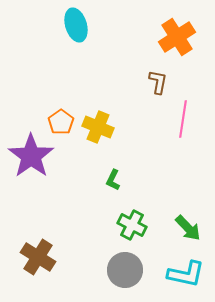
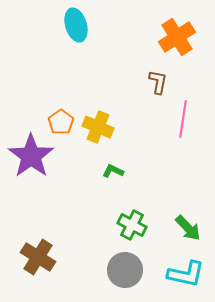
green L-shape: moved 9 px up; rotated 90 degrees clockwise
